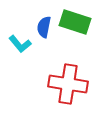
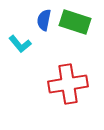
blue semicircle: moved 7 px up
red cross: rotated 18 degrees counterclockwise
